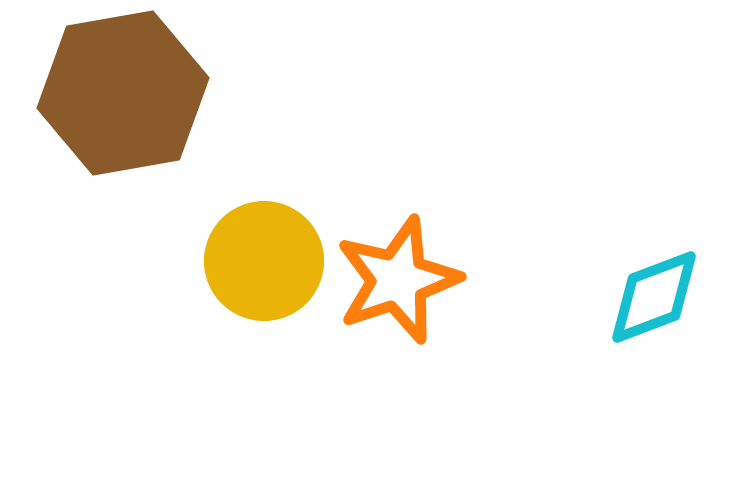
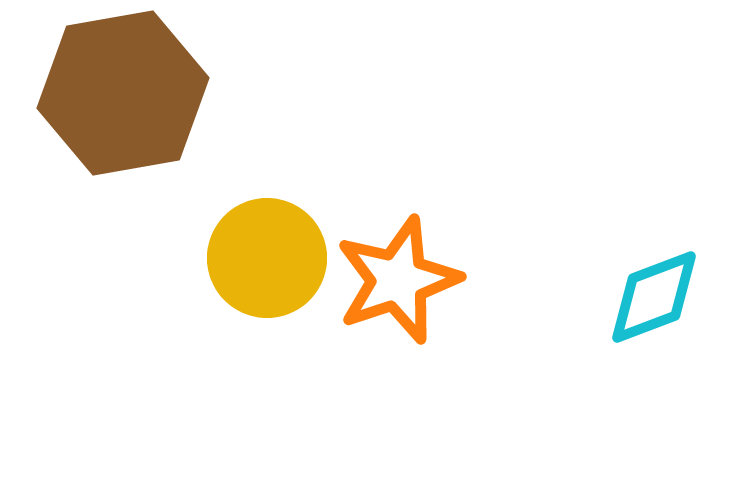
yellow circle: moved 3 px right, 3 px up
